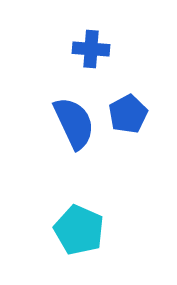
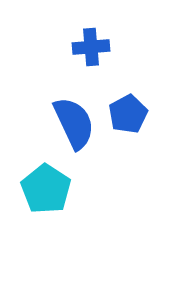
blue cross: moved 2 px up; rotated 9 degrees counterclockwise
cyan pentagon: moved 33 px left, 41 px up; rotated 9 degrees clockwise
